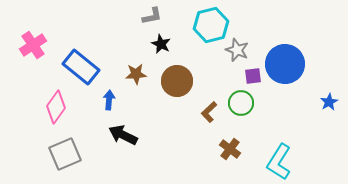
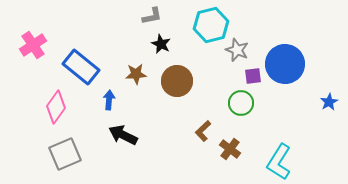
brown L-shape: moved 6 px left, 19 px down
